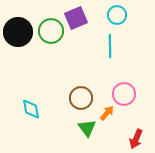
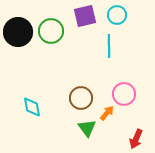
purple square: moved 9 px right, 2 px up; rotated 10 degrees clockwise
cyan line: moved 1 px left
cyan diamond: moved 1 px right, 2 px up
